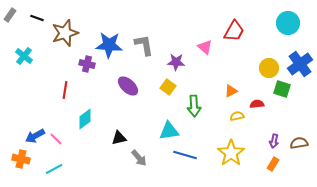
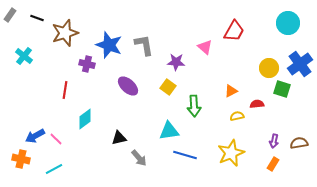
blue star: rotated 16 degrees clockwise
yellow star: rotated 12 degrees clockwise
